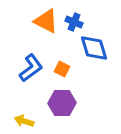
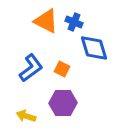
purple hexagon: moved 1 px right
yellow arrow: moved 2 px right, 5 px up
